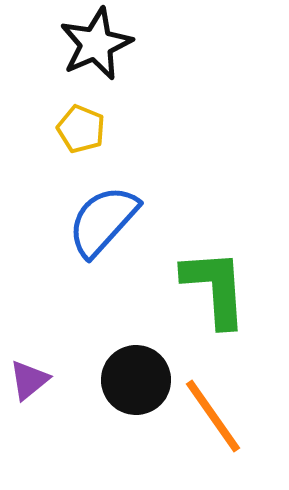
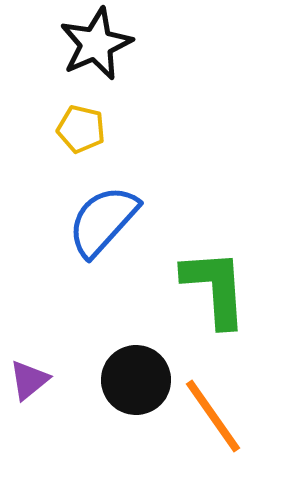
yellow pentagon: rotated 9 degrees counterclockwise
